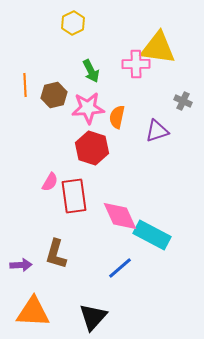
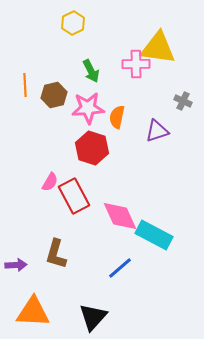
red rectangle: rotated 20 degrees counterclockwise
cyan rectangle: moved 2 px right
purple arrow: moved 5 px left
